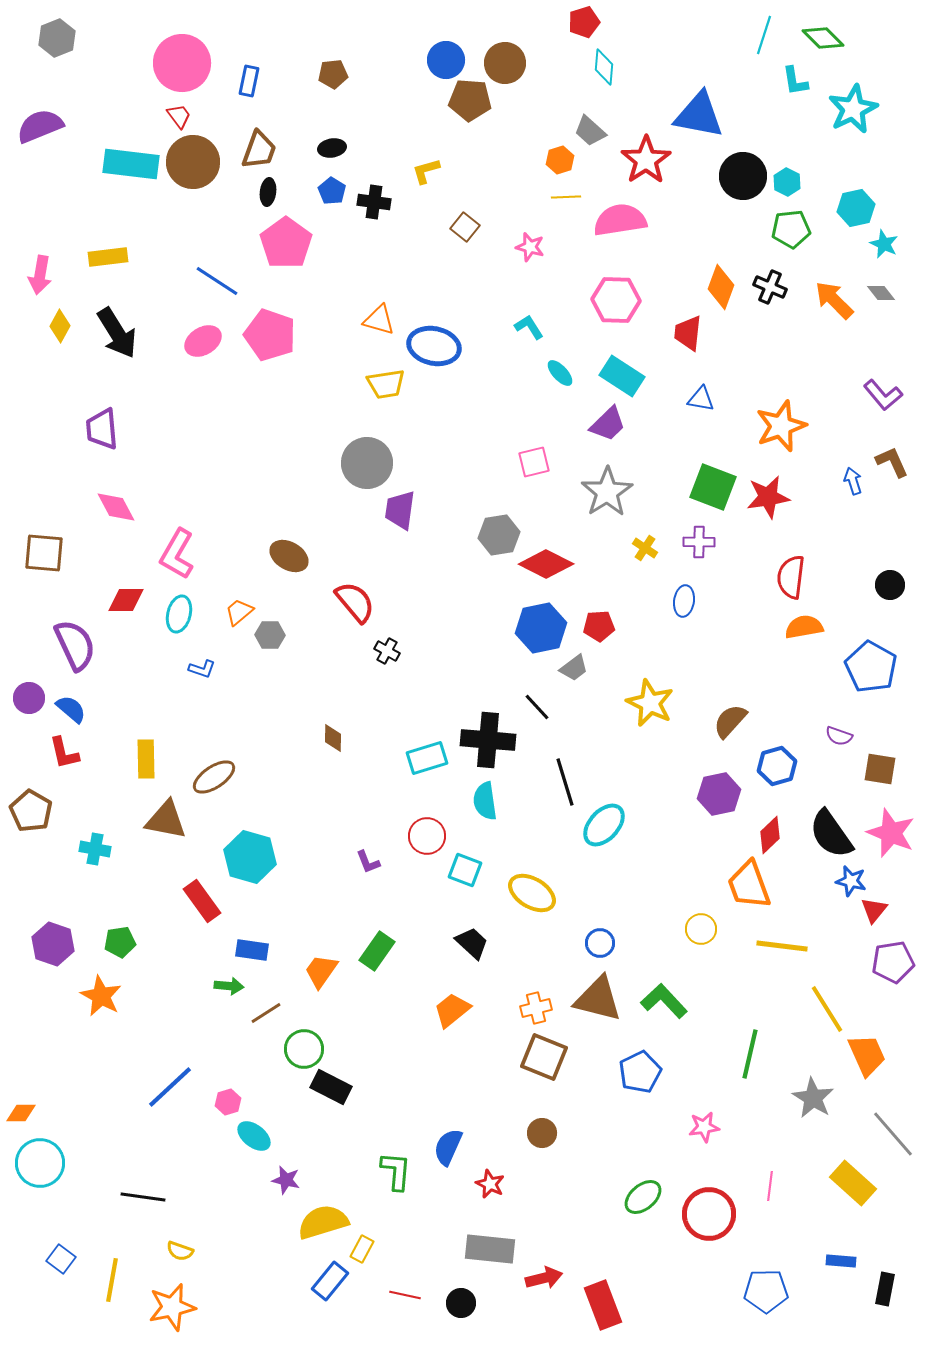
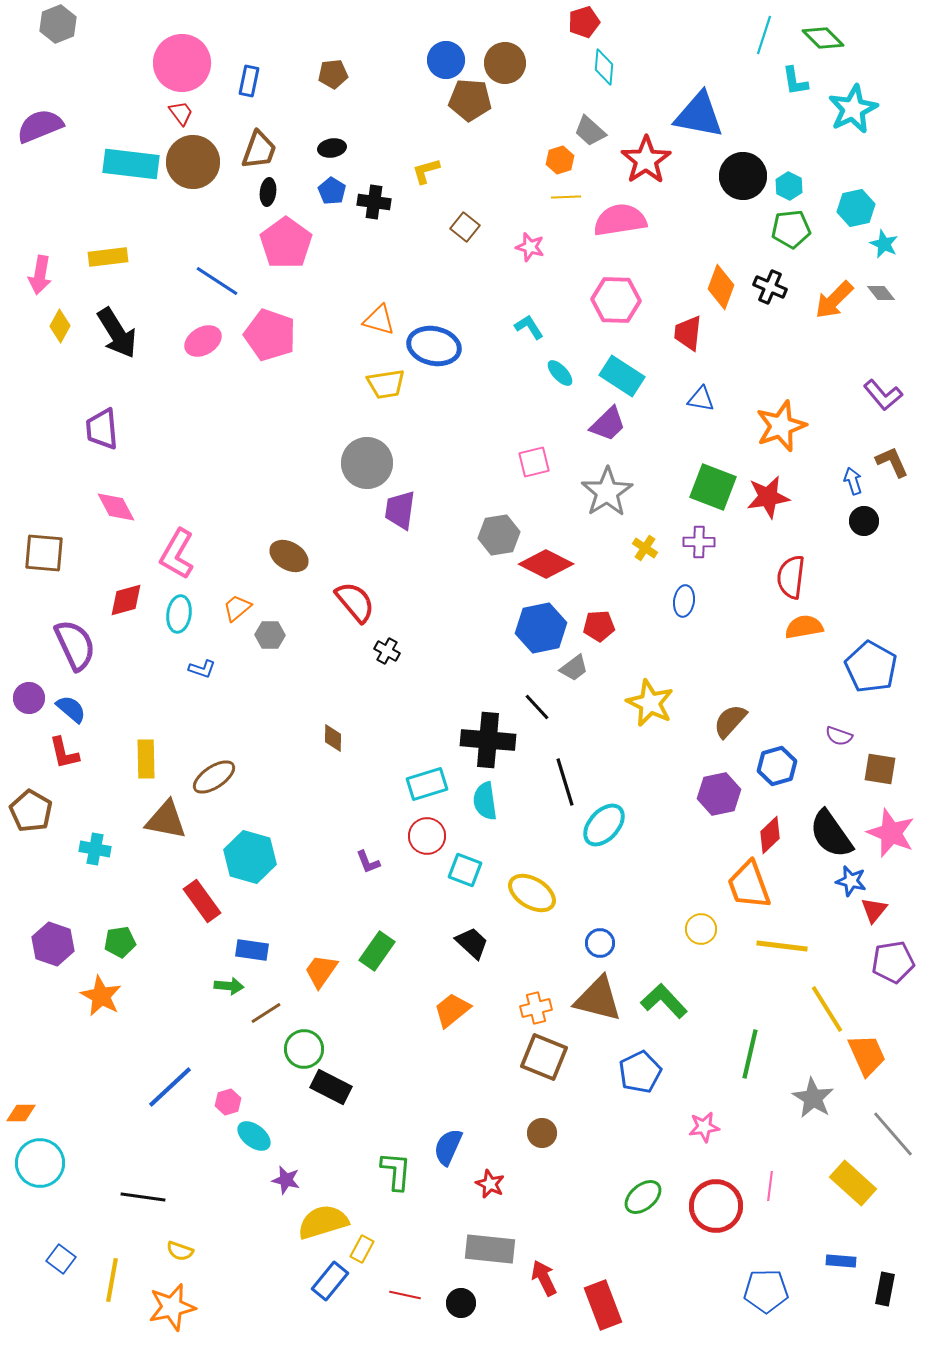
gray hexagon at (57, 38): moved 1 px right, 14 px up
red trapezoid at (179, 116): moved 2 px right, 3 px up
cyan hexagon at (787, 182): moved 2 px right, 4 px down
orange arrow at (834, 300): rotated 90 degrees counterclockwise
black circle at (890, 585): moved 26 px left, 64 px up
red diamond at (126, 600): rotated 15 degrees counterclockwise
orange trapezoid at (239, 612): moved 2 px left, 4 px up
cyan ellipse at (179, 614): rotated 6 degrees counterclockwise
cyan rectangle at (427, 758): moved 26 px down
red circle at (709, 1214): moved 7 px right, 8 px up
red arrow at (544, 1278): rotated 102 degrees counterclockwise
